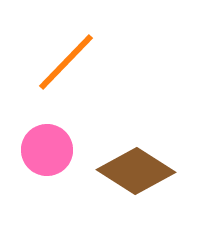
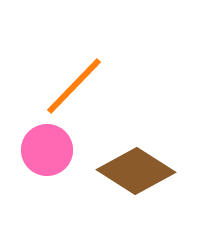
orange line: moved 8 px right, 24 px down
